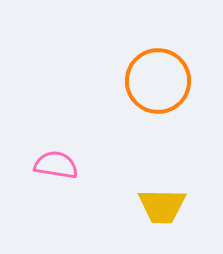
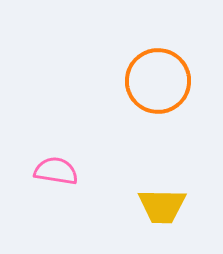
pink semicircle: moved 6 px down
